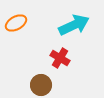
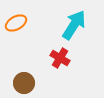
cyan arrow: rotated 32 degrees counterclockwise
brown circle: moved 17 px left, 2 px up
